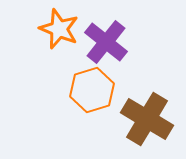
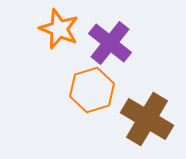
purple cross: moved 4 px right, 1 px down
